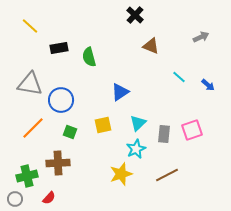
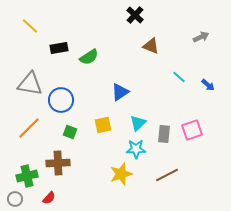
green semicircle: rotated 108 degrees counterclockwise
orange line: moved 4 px left
cyan star: rotated 24 degrees clockwise
